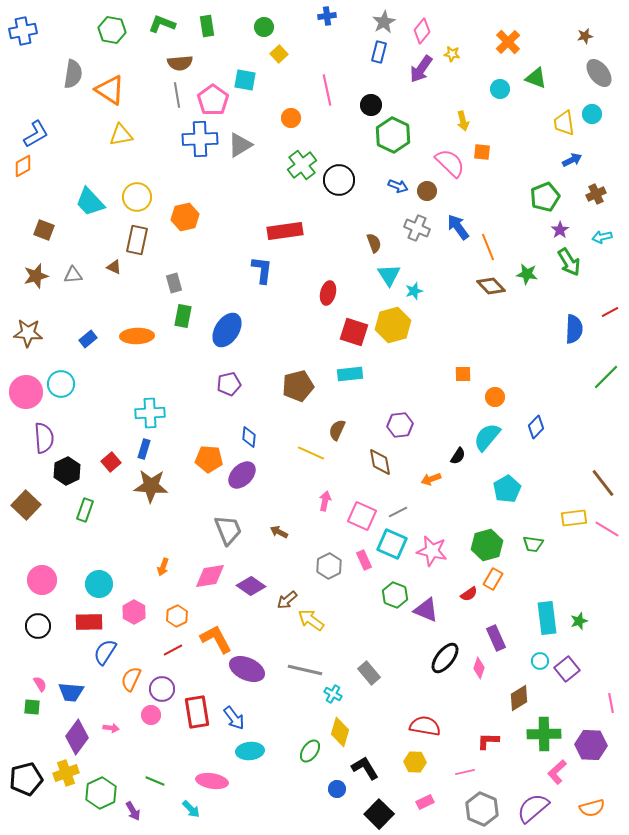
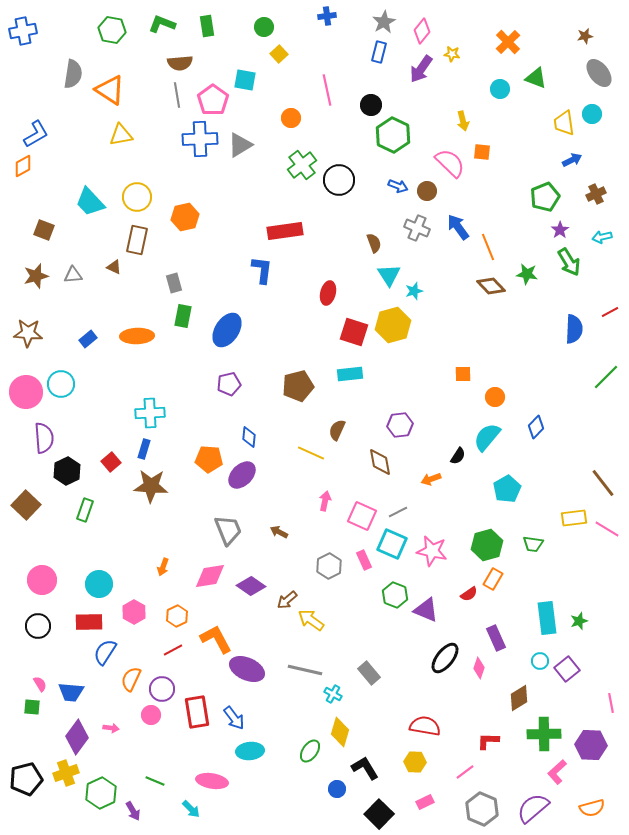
pink line at (465, 772): rotated 24 degrees counterclockwise
